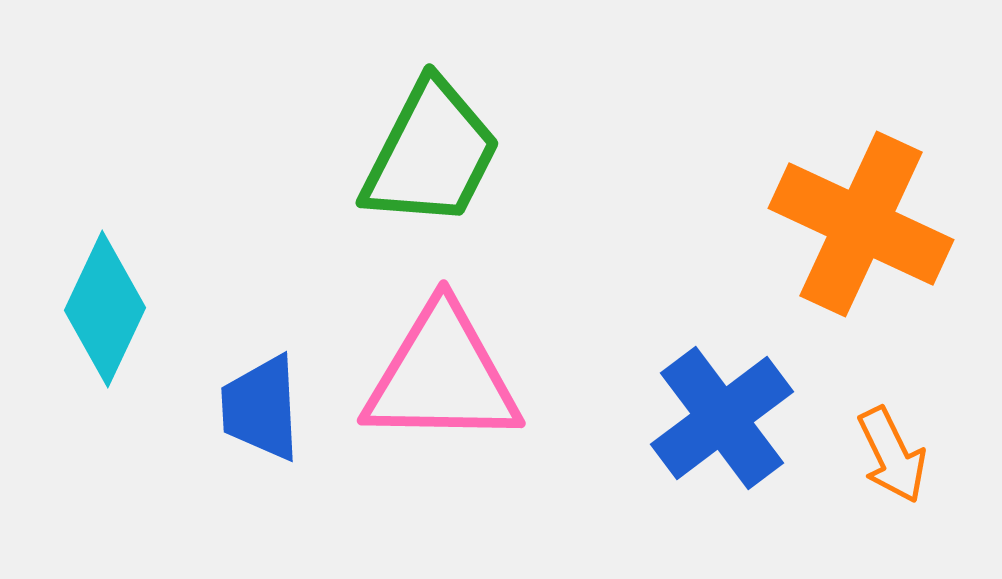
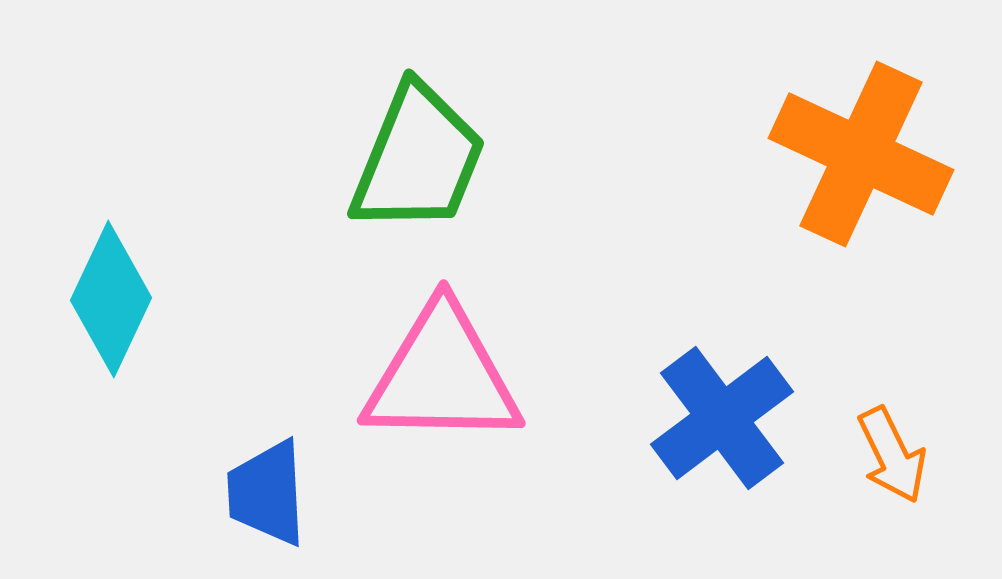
green trapezoid: moved 13 px left, 5 px down; rotated 5 degrees counterclockwise
orange cross: moved 70 px up
cyan diamond: moved 6 px right, 10 px up
blue trapezoid: moved 6 px right, 85 px down
